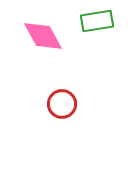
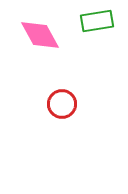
pink diamond: moved 3 px left, 1 px up
